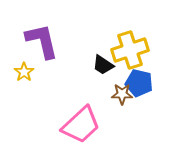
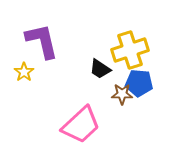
black trapezoid: moved 3 px left, 4 px down
blue pentagon: rotated 8 degrees counterclockwise
